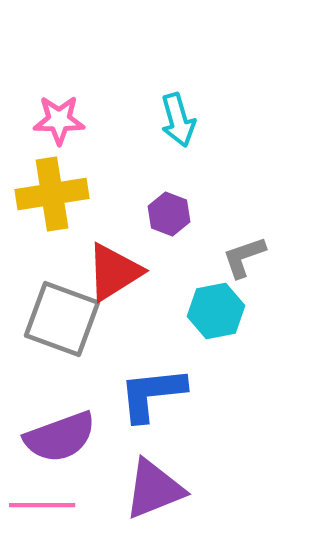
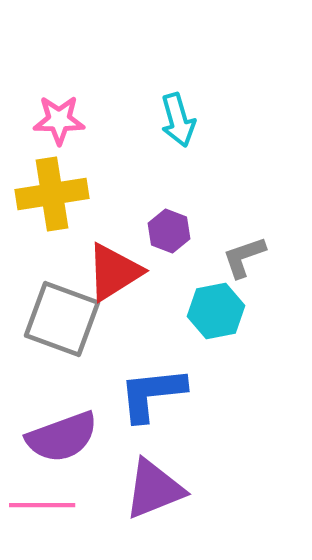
purple hexagon: moved 17 px down
purple semicircle: moved 2 px right
